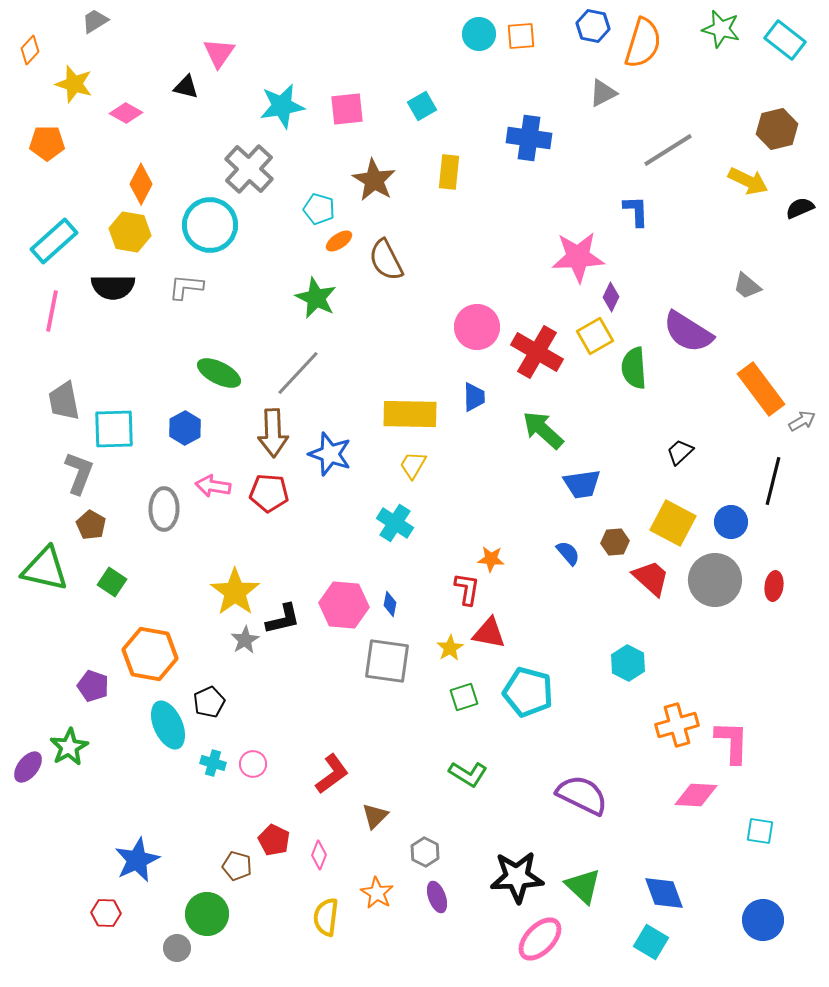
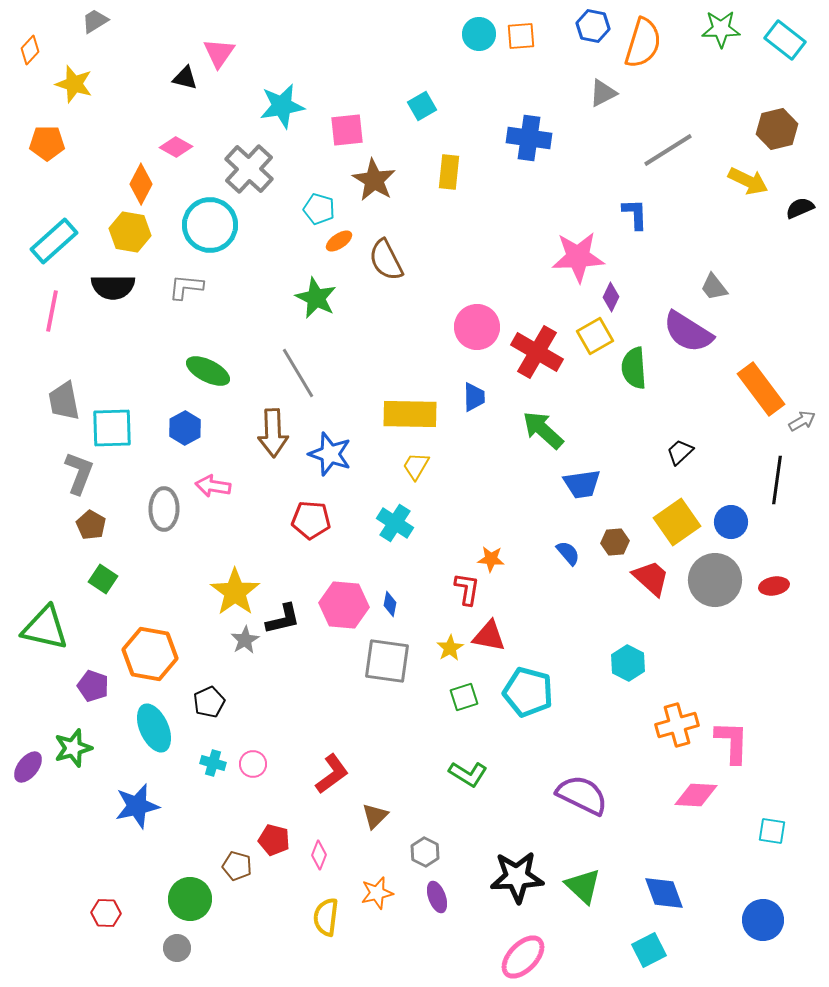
green star at (721, 29): rotated 15 degrees counterclockwise
black triangle at (186, 87): moved 1 px left, 9 px up
pink square at (347, 109): moved 21 px down
pink diamond at (126, 113): moved 50 px right, 34 px down
blue L-shape at (636, 211): moved 1 px left, 3 px down
gray trapezoid at (747, 286): moved 33 px left, 1 px down; rotated 12 degrees clockwise
green ellipse at (219, 373): moved 11 px left, 2 px up
gray line at (298, 373): rotated 74 degrees counterclockwise
cyan square at (114, 429): moved 2 px left, 1 px up
yellow trapezoid at (413, 465): moved 3 px right, 1 px down
black line at (773, 481): moved 4 px right, 1 px up; rotated 6 degrees counterclockwise
red pentagon at (269, 493): moved 42 px right, 27 px down
yellow square at (673, 523): moved 4 px right, 1 px up; rotated 27 degrees clockwise
green triangle at (45, 569): moved 59 px down
green square at (112, 582): moved 9 px left, 3 px up
red ellipse at (774, 586): rotated 72 degrees clockwise
red triangle at (489, 633): moved 3 px down
cyan ellipse at (168, 725): moved 14 px left, 3 px down
green star at (69, 747): moved 4 px right, 1 px down; rotated 12 degrees clockwise
cyan square at (760, 831): moved 12 px right
red pentagon at (274, 840): rotated 12 degrees counterclockwise
blue star at (137, 860): moved 54 px up; rotated 12 degrees clockwise
orange star at (377, 893): rotated 28 degrees clockwise
green circle at (207, 914): moved 17 px left, 15 px up
pink ellipse at (540, 939): moved 17 px left, 18 px down
cyan square at (651, 942): moved 2 px left, 8 px down; rotated 32 degrees clockwise
